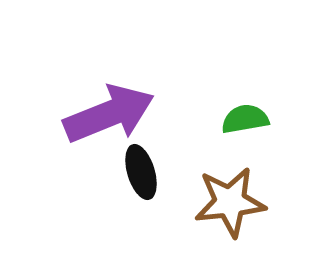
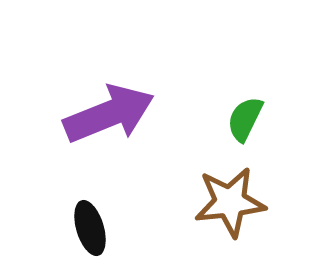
green semicircle: rotated 54 degrees counterclockwise
black ellipse: moved 51 px left, 56 px down
